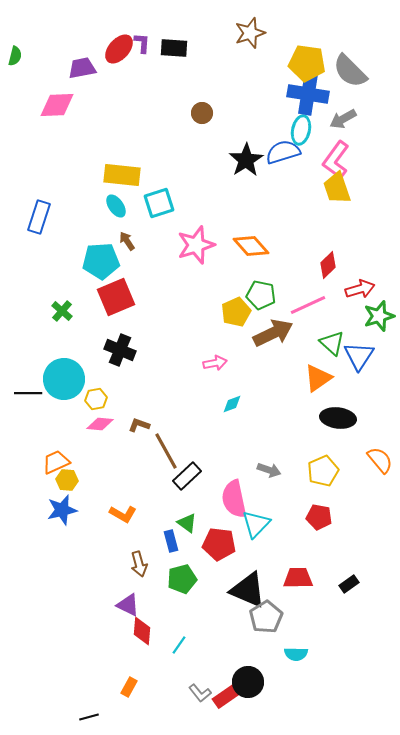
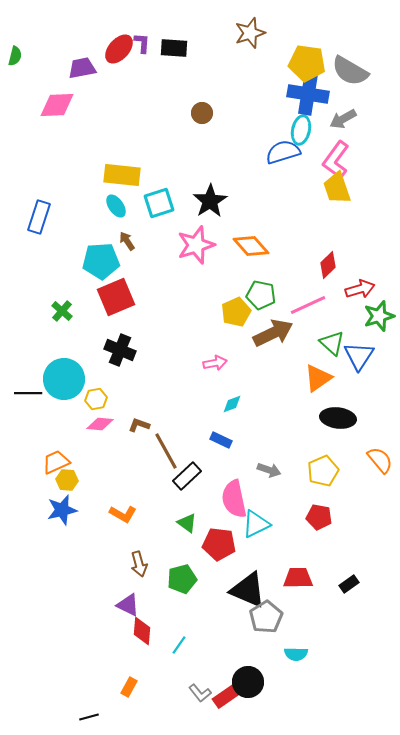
gray semicircle at (350, 71): rotated 15 degrees counterclockwise
black star at (246, 160): moved 36 px left, 41 px down
cyan triangle at (256, 524): rotated 20 degrees clockwise
blue rectangle at (171, 541): moved 50 px right, 101 px up; rotated 50 degrees counterclockwise
